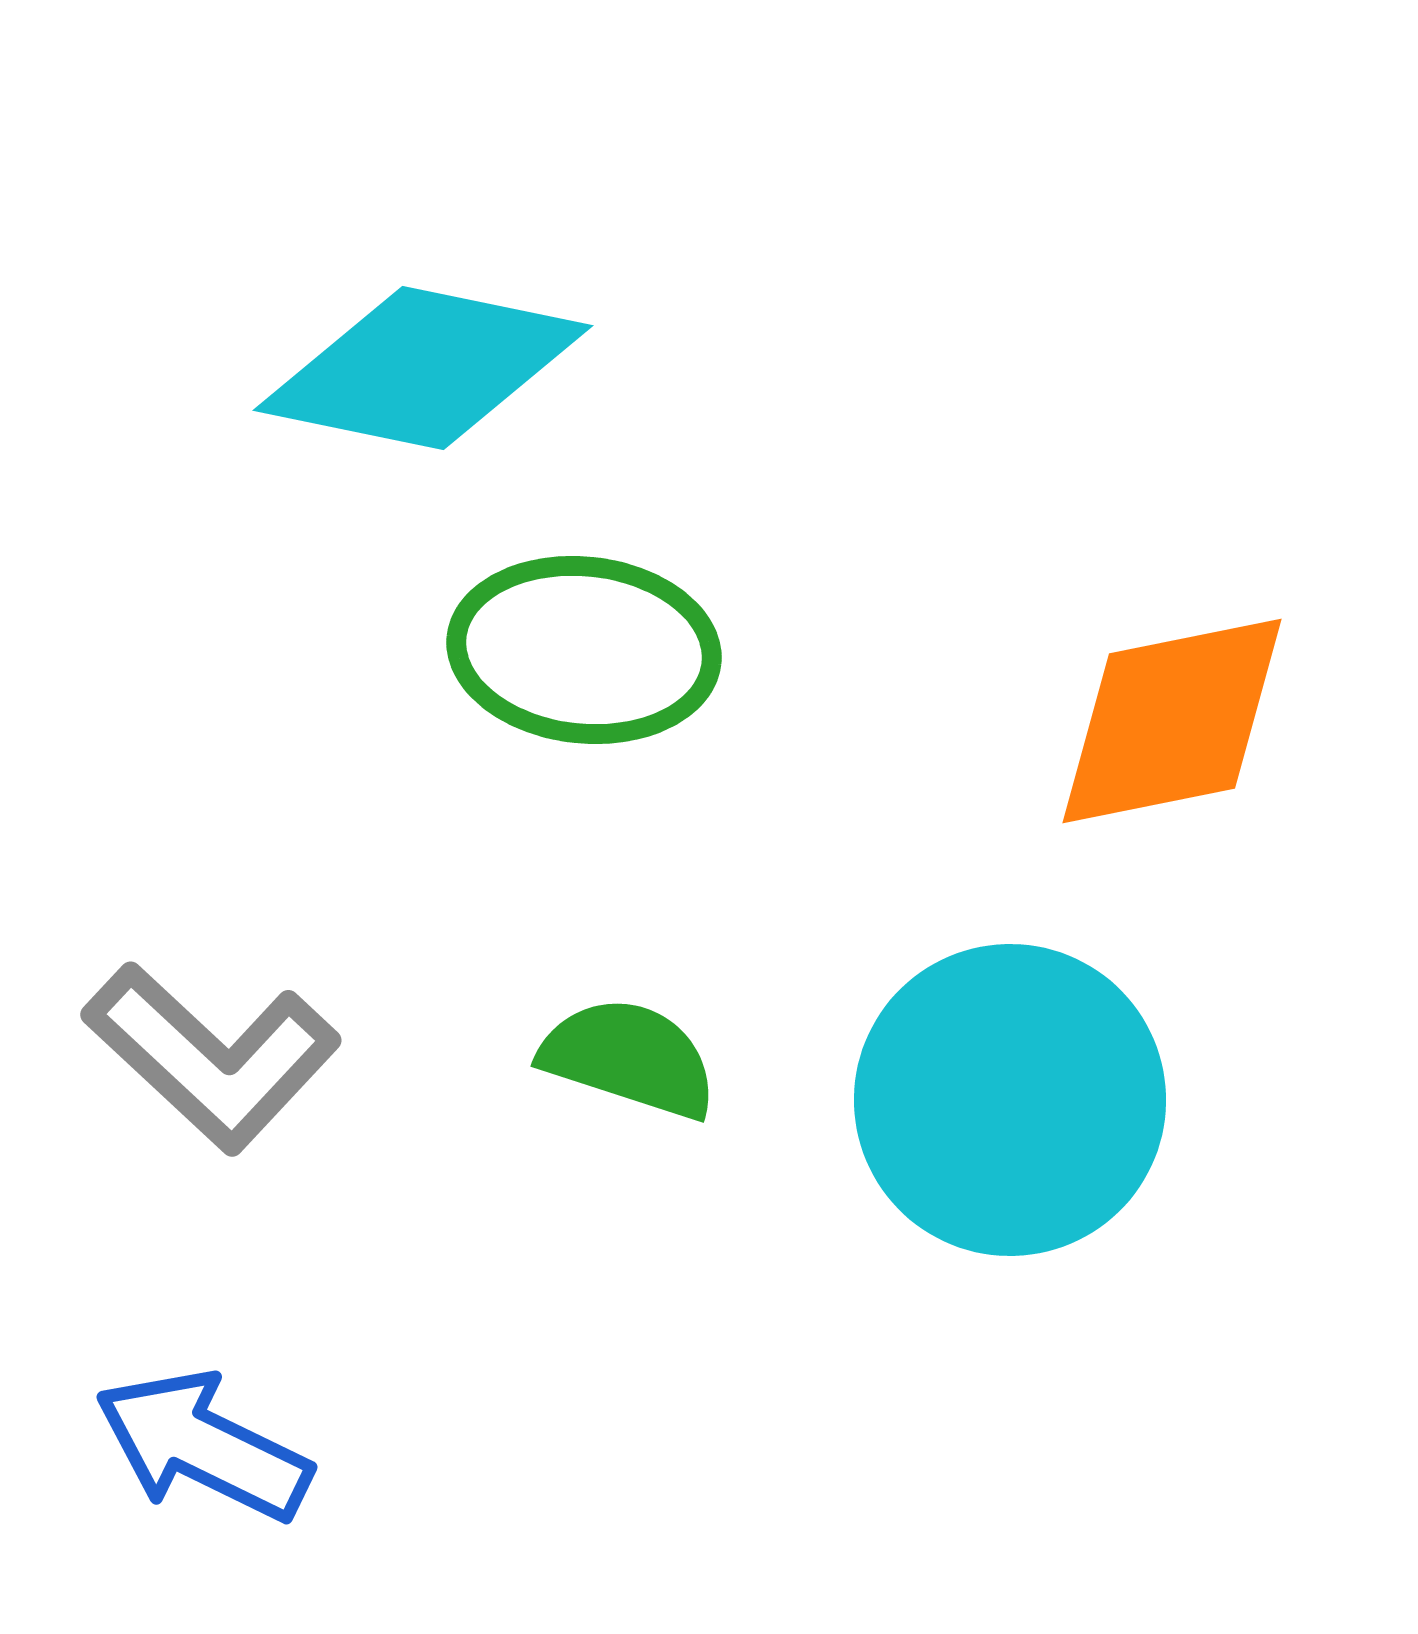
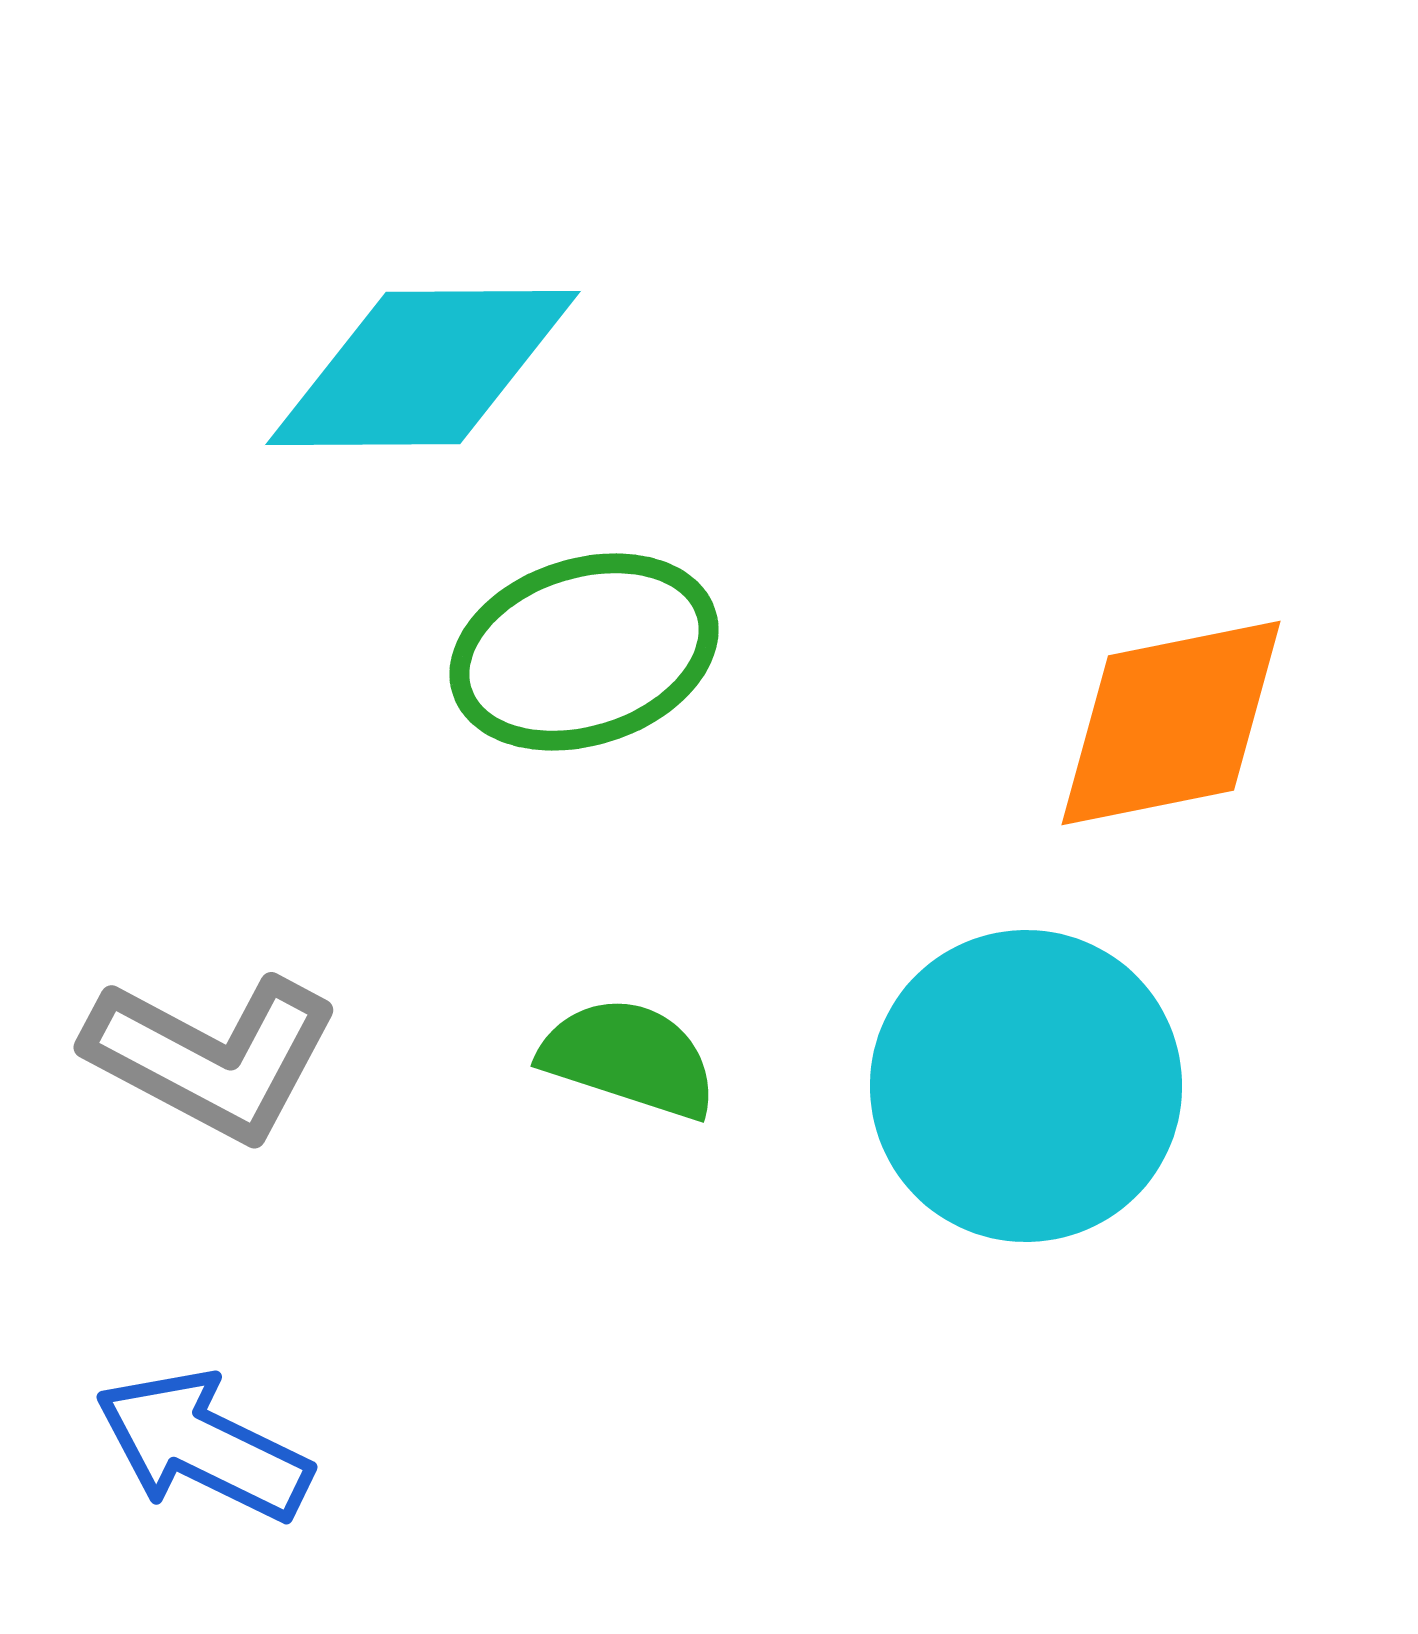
cyan diamond: rotated 12 degrees counterclockwise
green ellipse: moved 2 px down; rotated 24 degrees counterclockwise
orange diamond: moved 1 px left, 2 px down
gray L-shape: rotated 15 degrees counterclockwise
cyan circle: moved 16 px right, 14 px up
